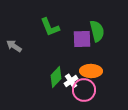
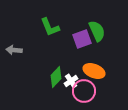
green semicircle: rotated 10 degrees counterclockwise
purple square: rotated 18 degrees counterclockwise
gray arrow: moved 4 px down; rotated 28 degrees counterclockwise
orange ellipse: moved 3 px right; rotated 20 degrees clockwise
pink circle: moved 1 px down
